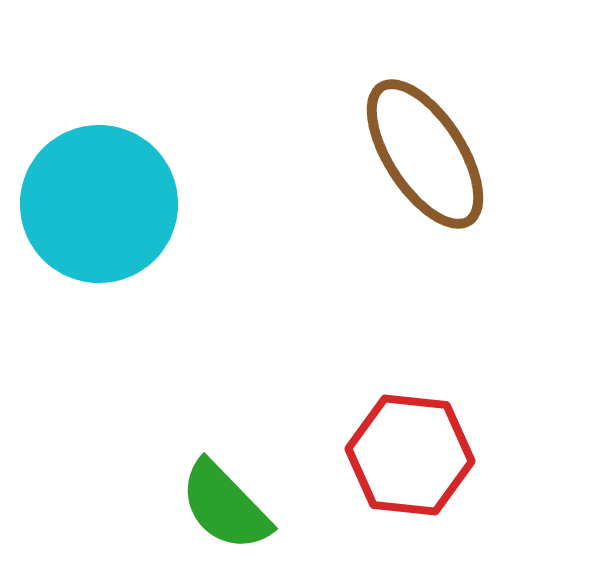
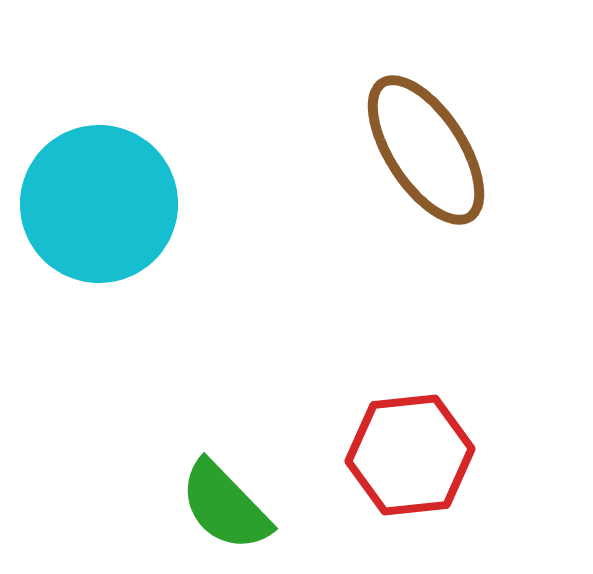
brown ellipse: moved 1 px right, 4 px up
red hexagon: rotated 12 degrees counterclockwise
